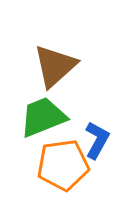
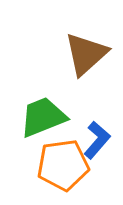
brown triangle: moved 31 px right, 12 px up
blue L-shape: rotated 12 degrees clockwise
